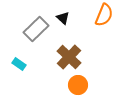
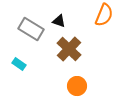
black triangle: moved 4 px left, 3 px down; rotated 24 degrees counterclockwise
gray rectangle: moved 5 px left; rotated 75 degrees clockwise
brown cross: moved 8 px up
orange circle: moved 1 px left, 1 px down
